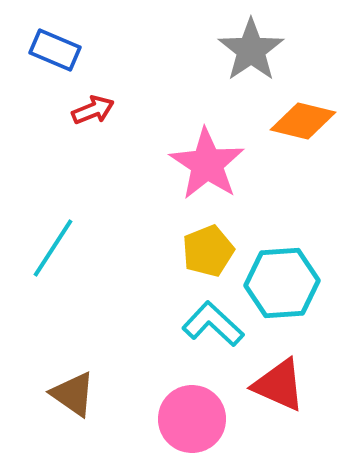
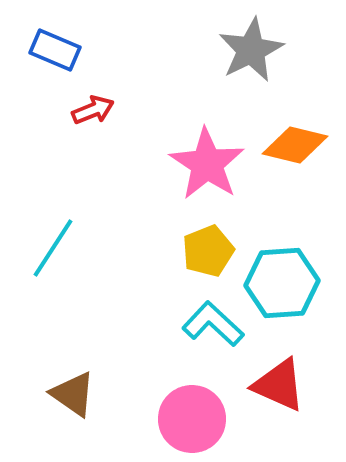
gray star: rotated 8 degrees clockwise
orange diamond: moved 8 px left, 24 px down
